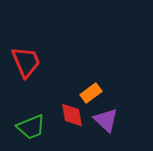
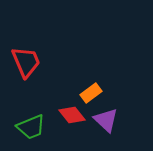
red diamond: rotated 28 degrees counterclockwise
